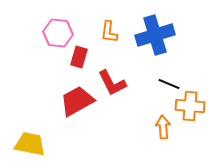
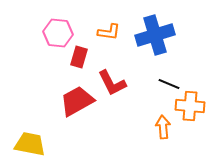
orange L-shape: rotated 90 degrees counterclockwise
